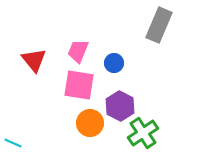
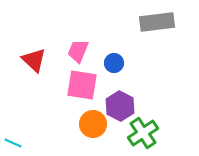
gray rectangle: moved 2 px left, 3 px up; rotated 60 degrees clockwise
red triangle: rotated 8 degrees counterclockwise
pink square: moved 3 px right
orange circle: moved 3 px right, 1 px down
